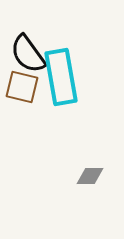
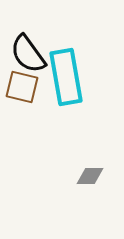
cyan rectangle: moved 5 px right
